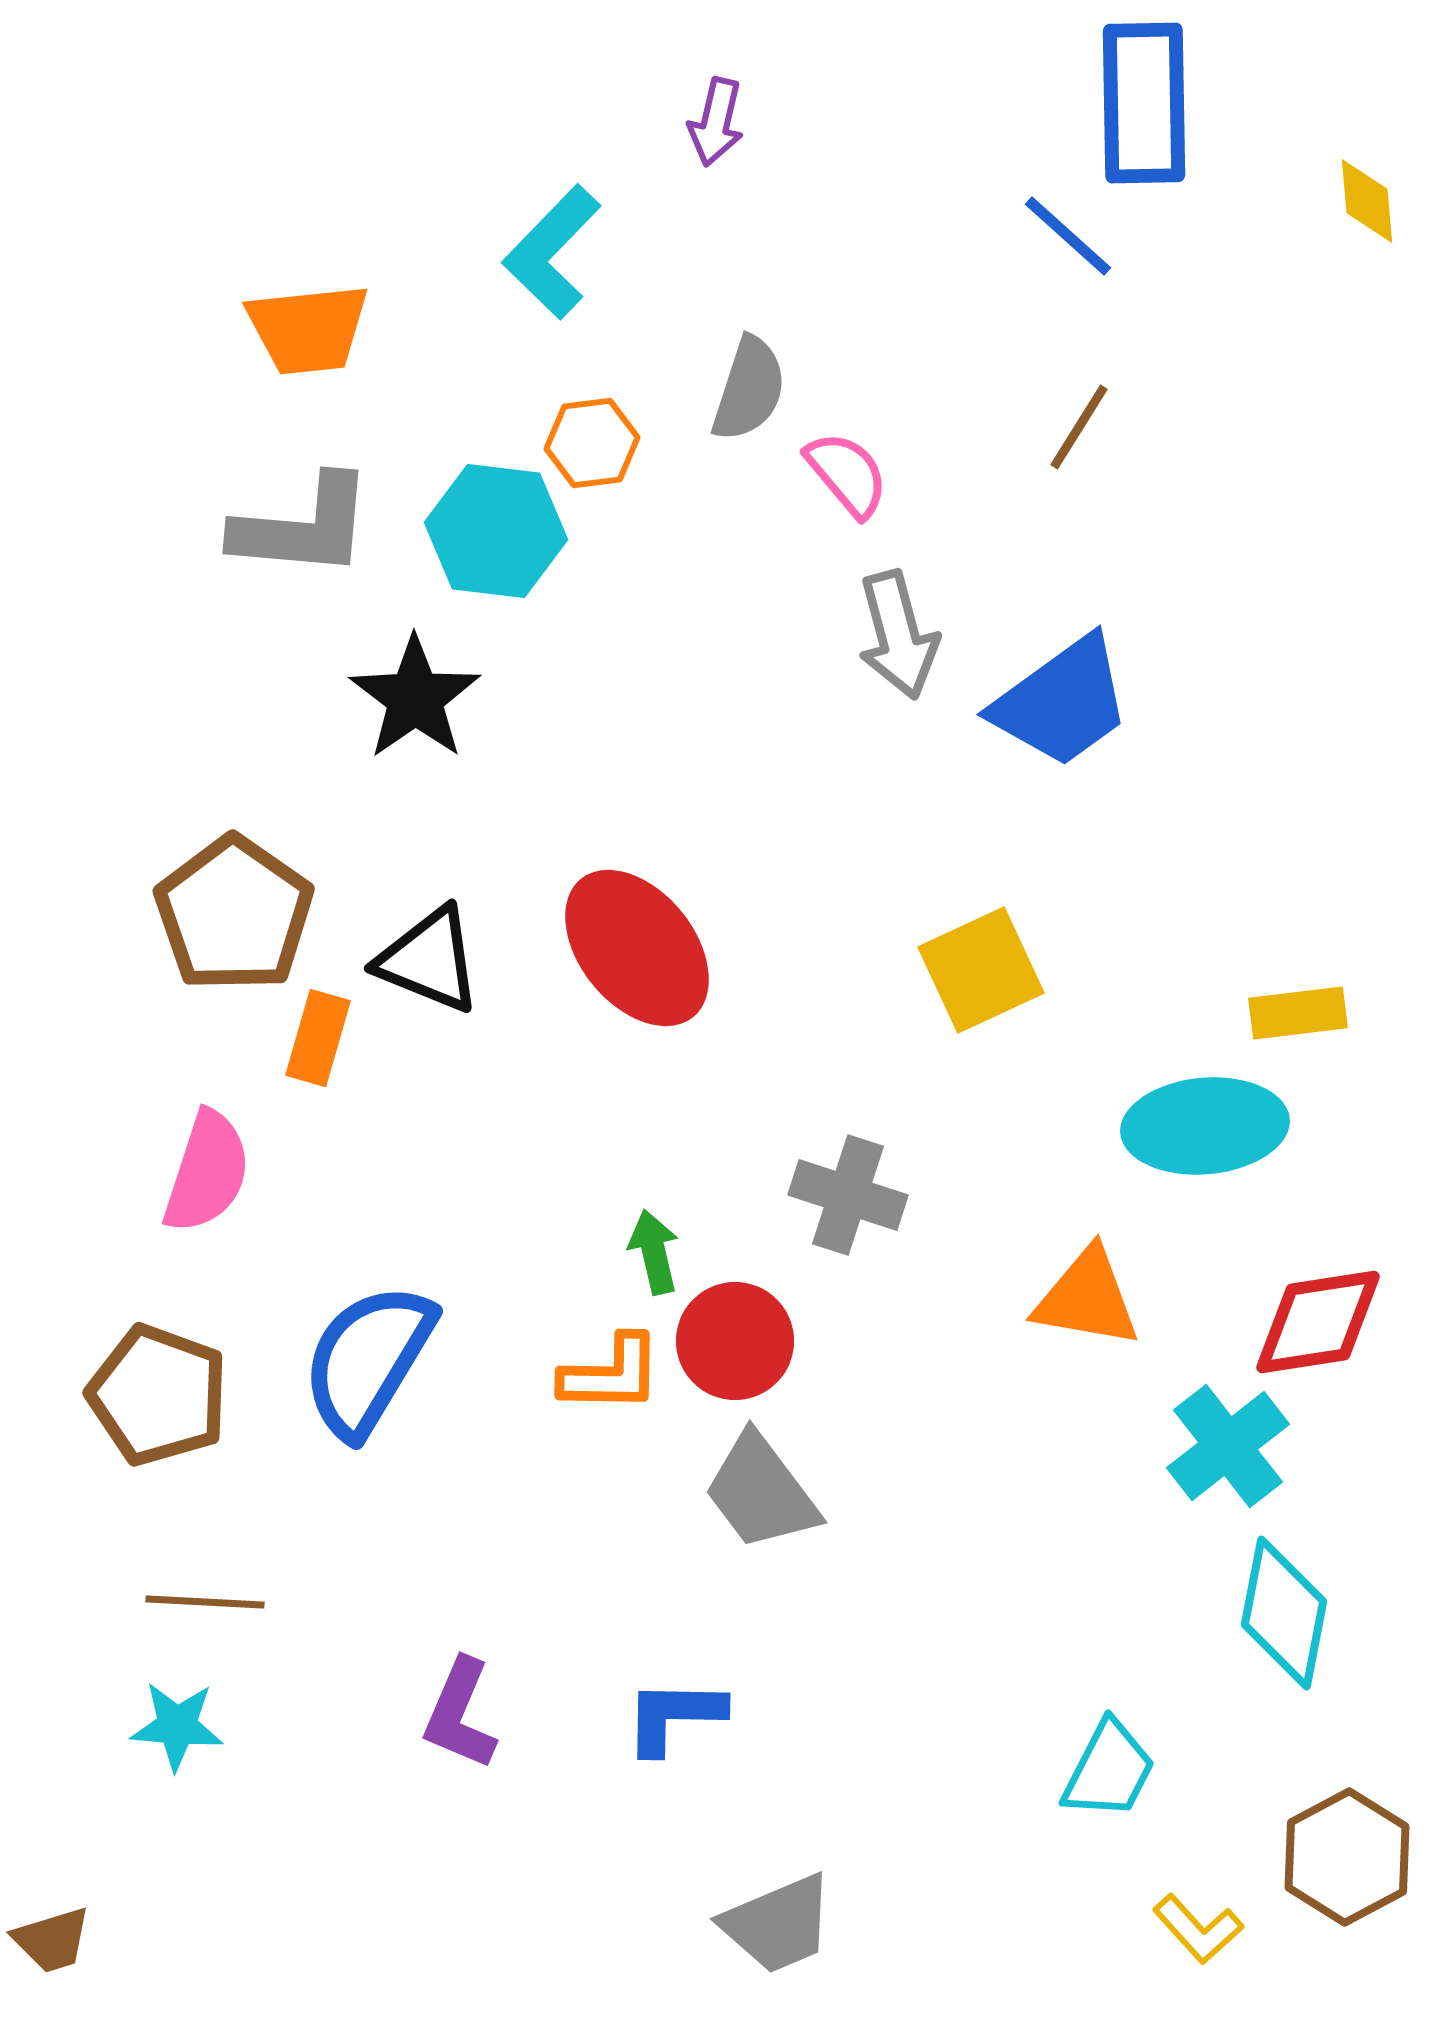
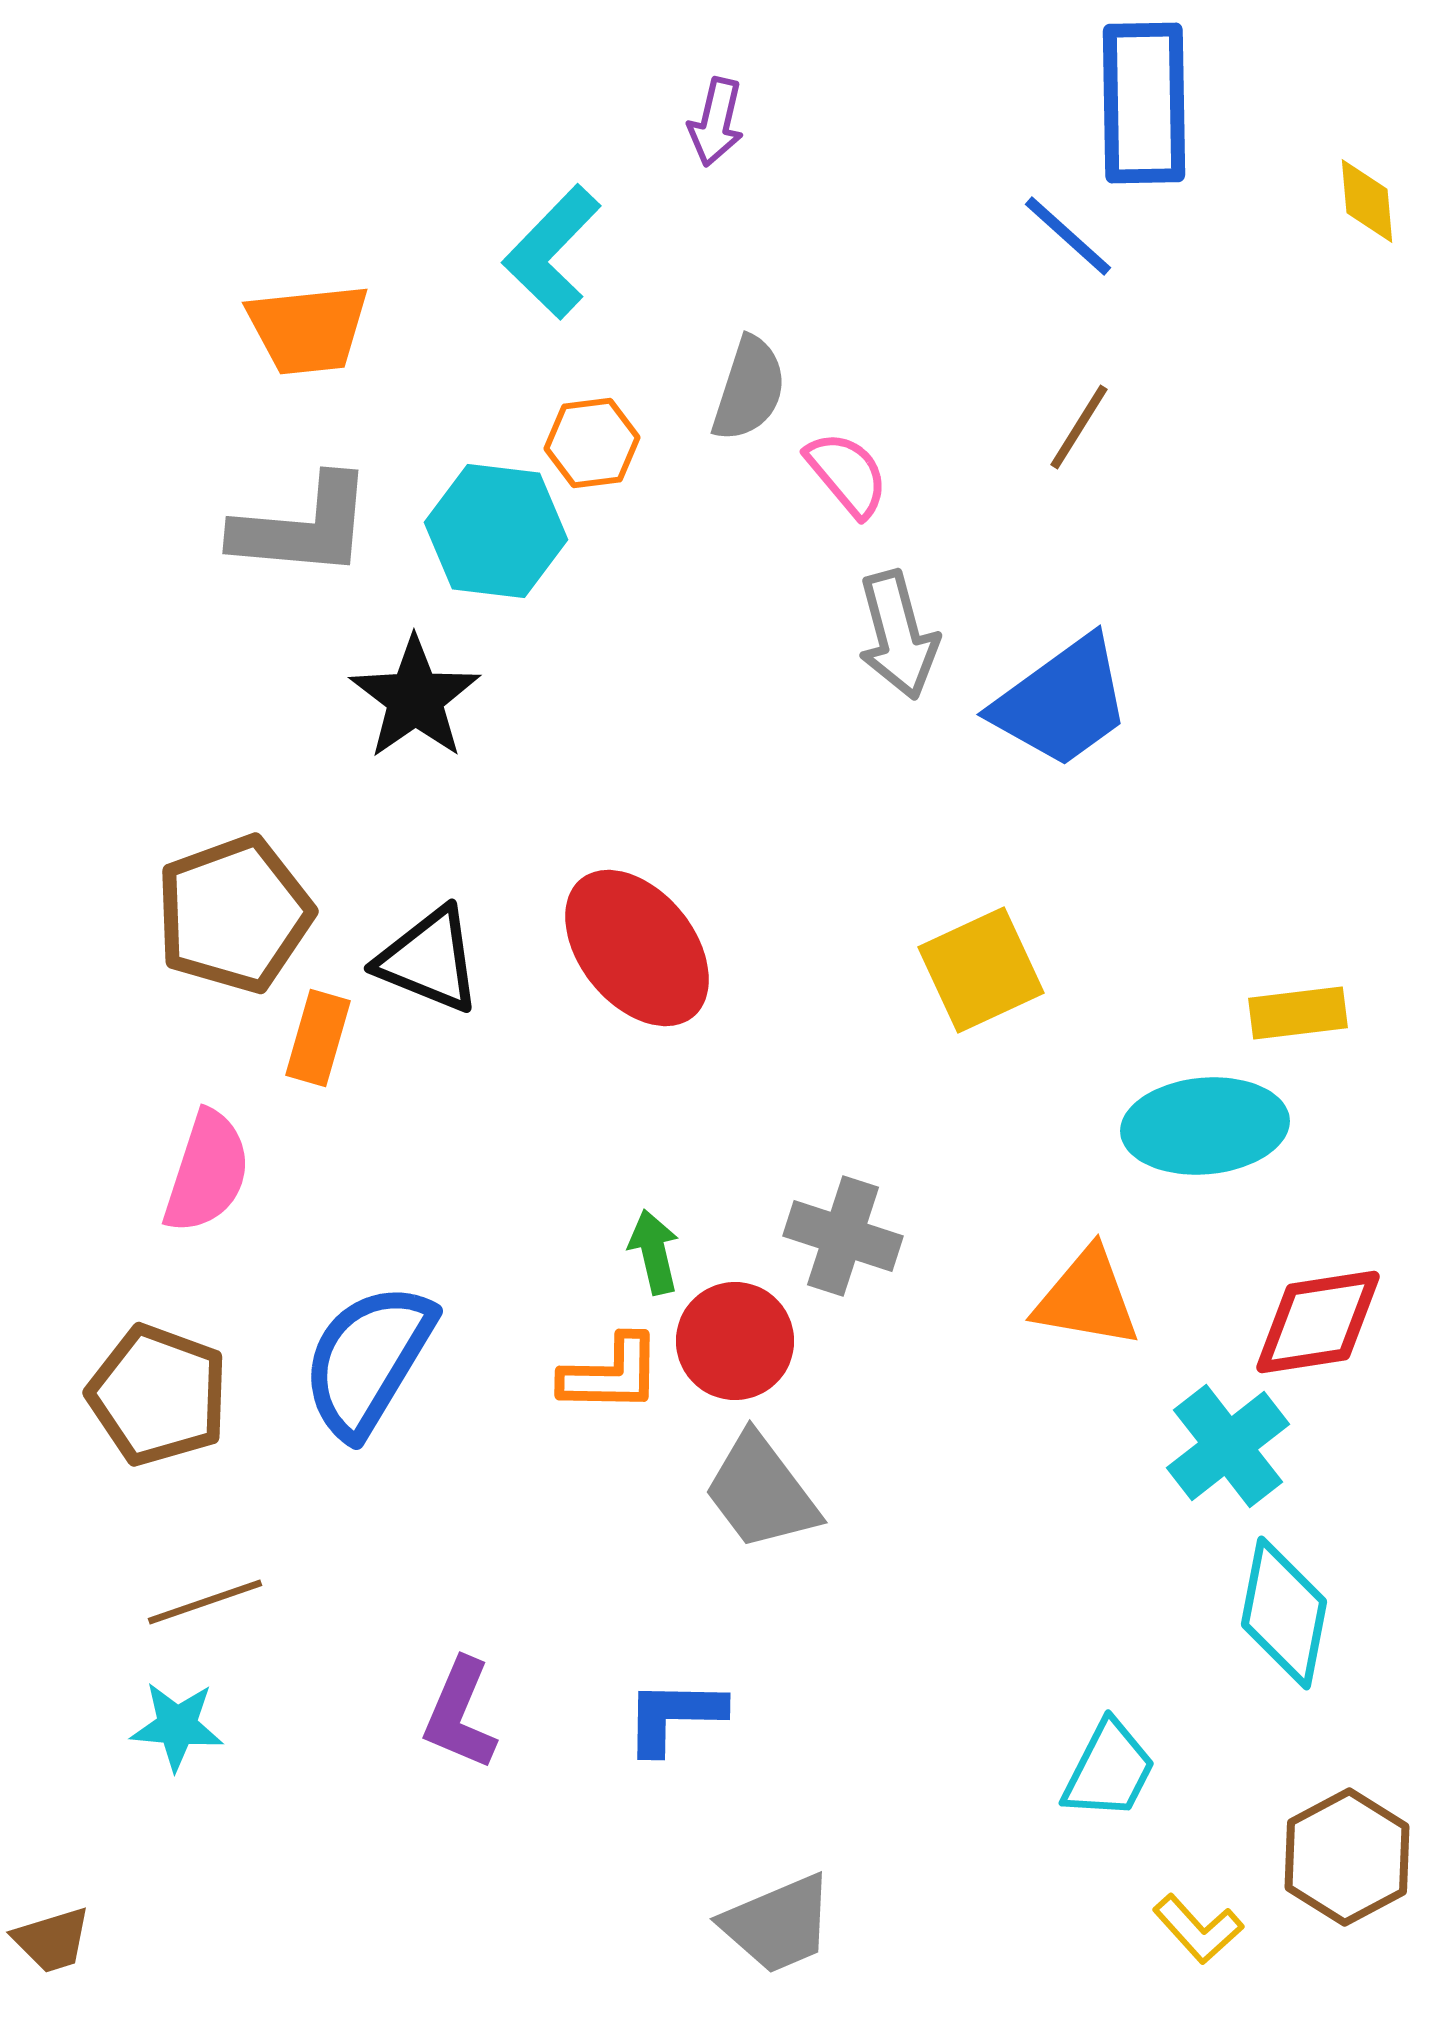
brown pentagon at (234, 914): rotated 17 degrees clockwise
gray cross at (848, 1195): moved 5 px left, 41 px down
brown line at (205, 1602): rotated 22 degrees counterclockwise
